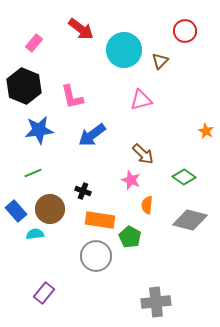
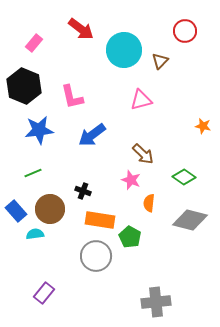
orange star: moved 3 px left, 5 px up; rotated 14 degrees counterclockwise
orange semicircle: moved 2 px right, 2 px up
